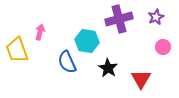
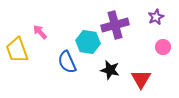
purple cross: moved 4 px left, 6 px down
pink arrow: rotated 56 degrees counterclockwise
cyan hexagon: moved 1 px right, 1 px down
black star: moved 2 px right, 2 px down; rotated 18 degrees counterclockwise
